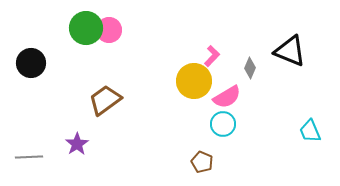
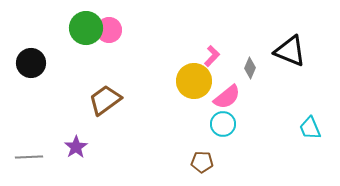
pink semicircle: rotated 8 degrees counterclockwise
cyan trapezoid: moved 3 px up
purple star: moved 1 px left, 3 px down
brown pentagon: rotated 20 degrees counterclockwise
